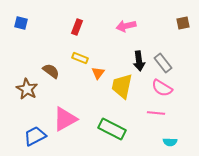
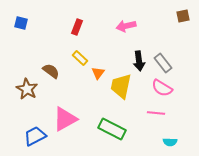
brown square: moved 7 px up
yellow rectangle: rotated 21 degrees clockwise
yellow trapezoid: moved 1 px left
